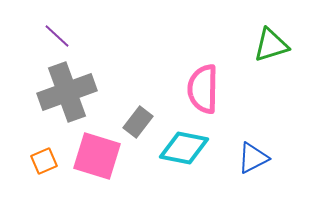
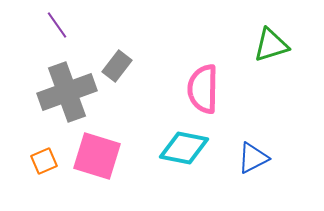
purple line: moved 11 px up; rotated 12 degrees clockwise
gray rectangle: moved 21 px left, 56 px up
